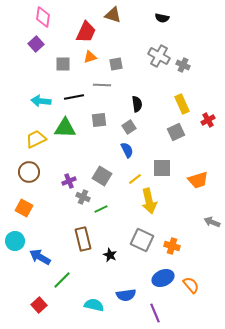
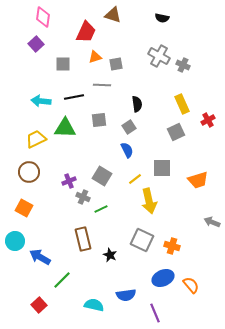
orange triangle at (90, 57): moved 5 px right
